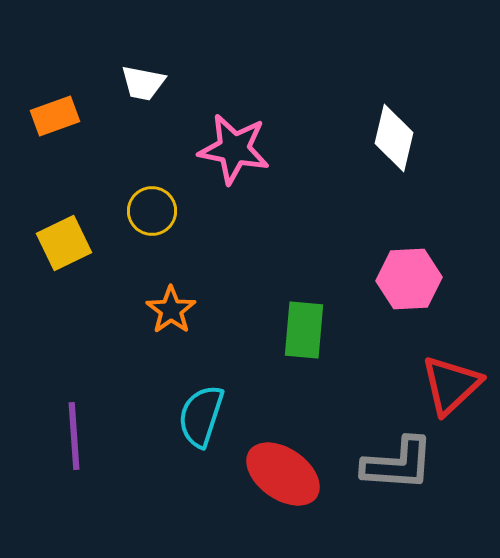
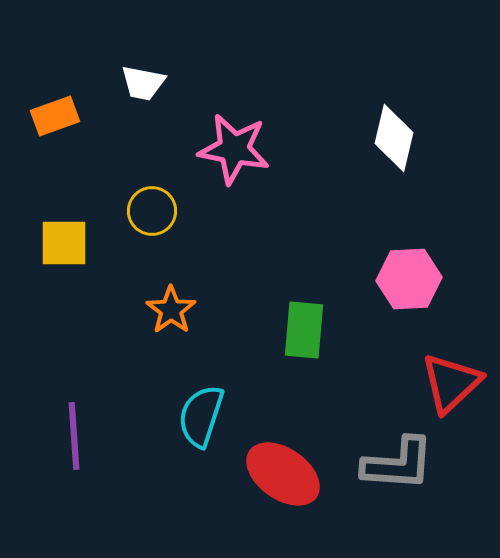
yellow square: rotated 26 degrees clockwise
red triangle: moved 2 px up
